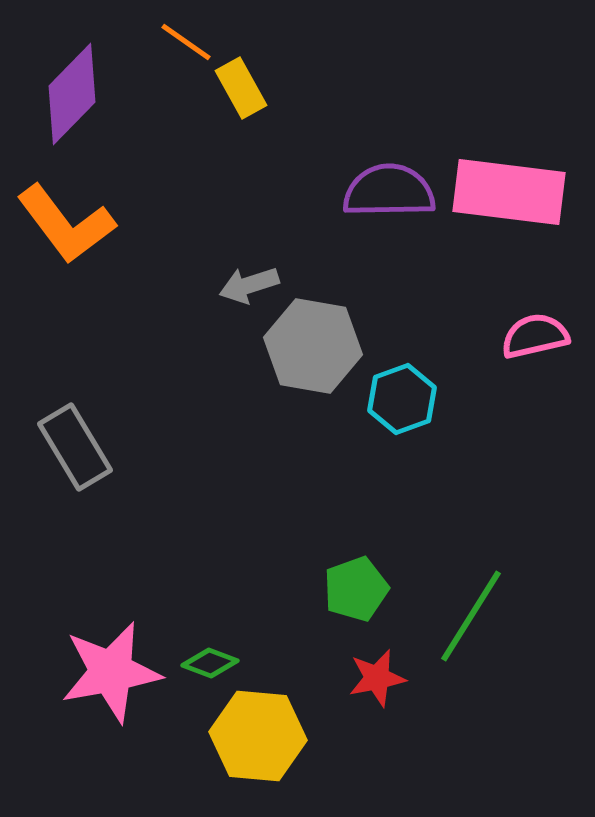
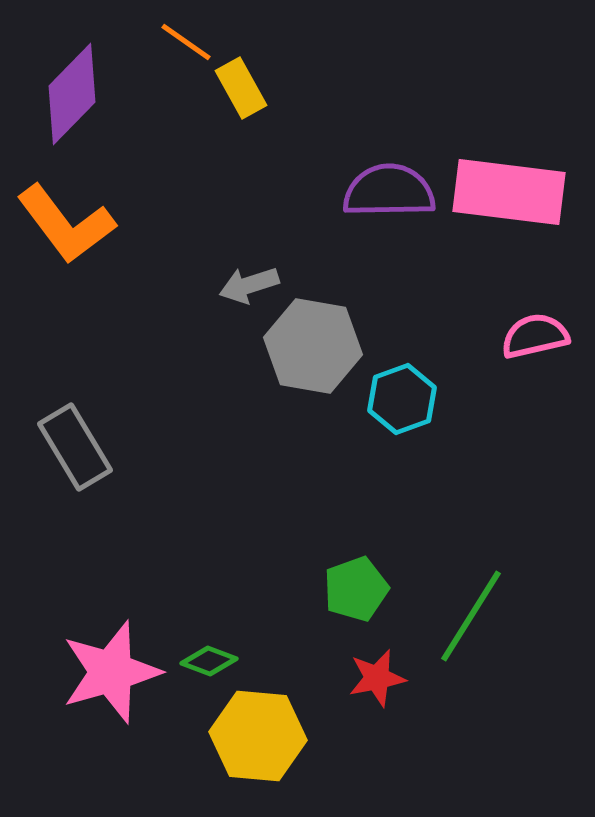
green diamond: moved 1 px left, 2 px up
pink star: rotated 6 degrees counterclockwise
